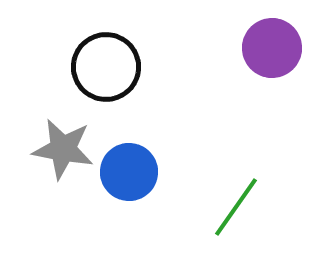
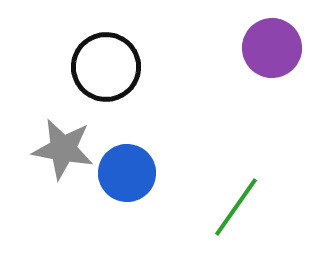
blue circle: moved 2 px left, 1 px down
